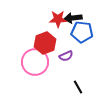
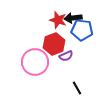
red star: moved 1 px down; rotated 18 degrees clockwise
blue pentagon: moved 2 px up
red hexagon: moved 9 px right, 1 px down
black line: moved 1 px left, 1 px down
